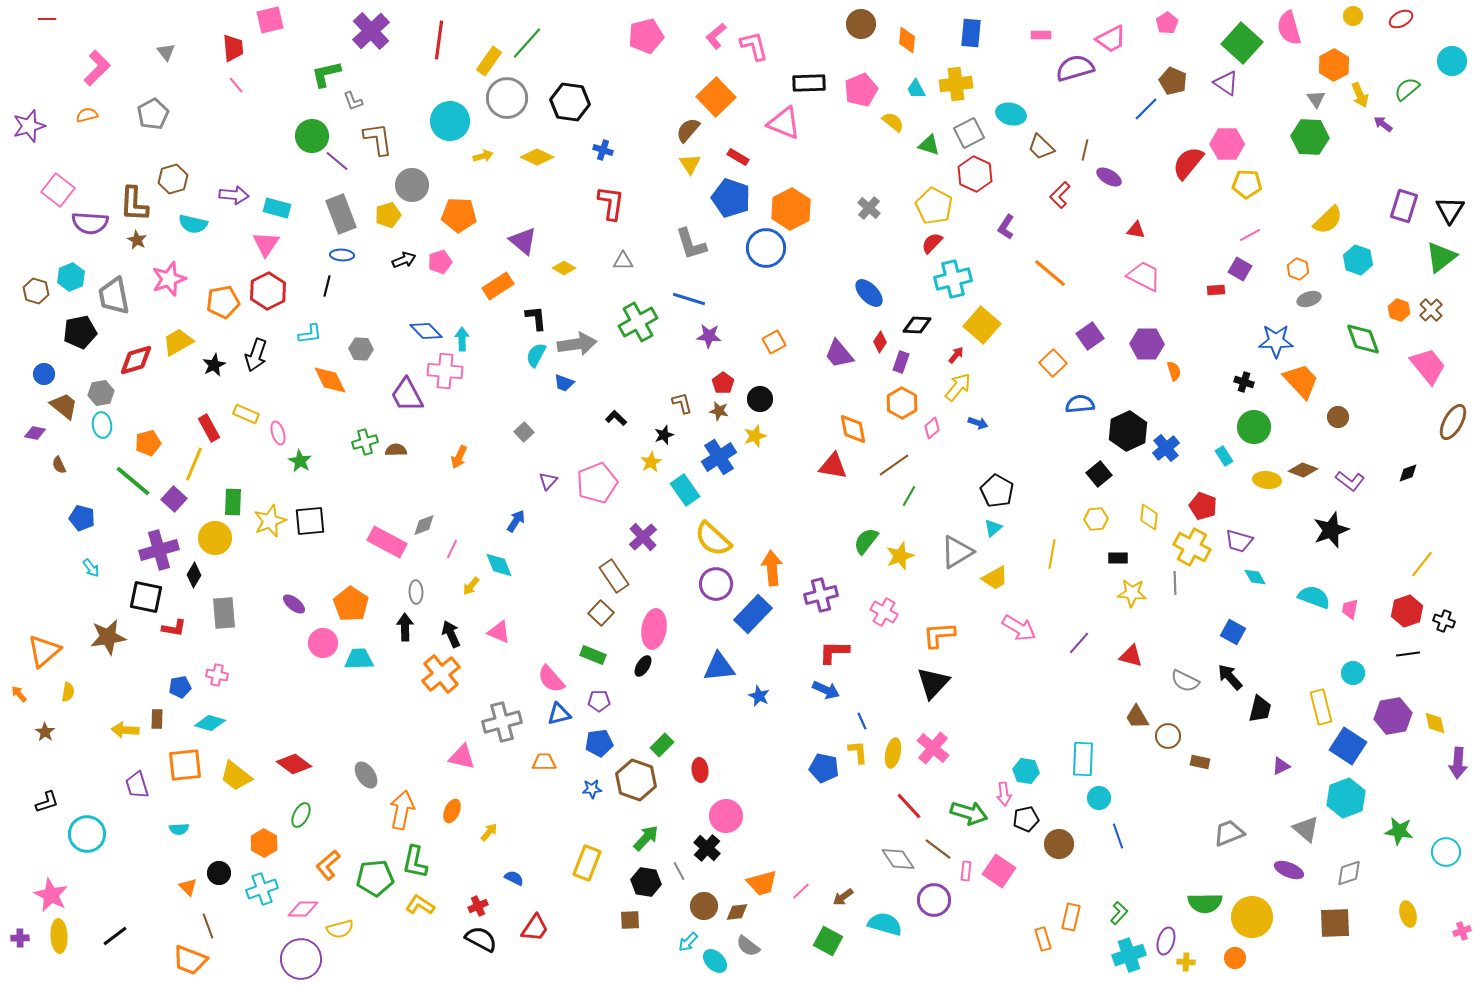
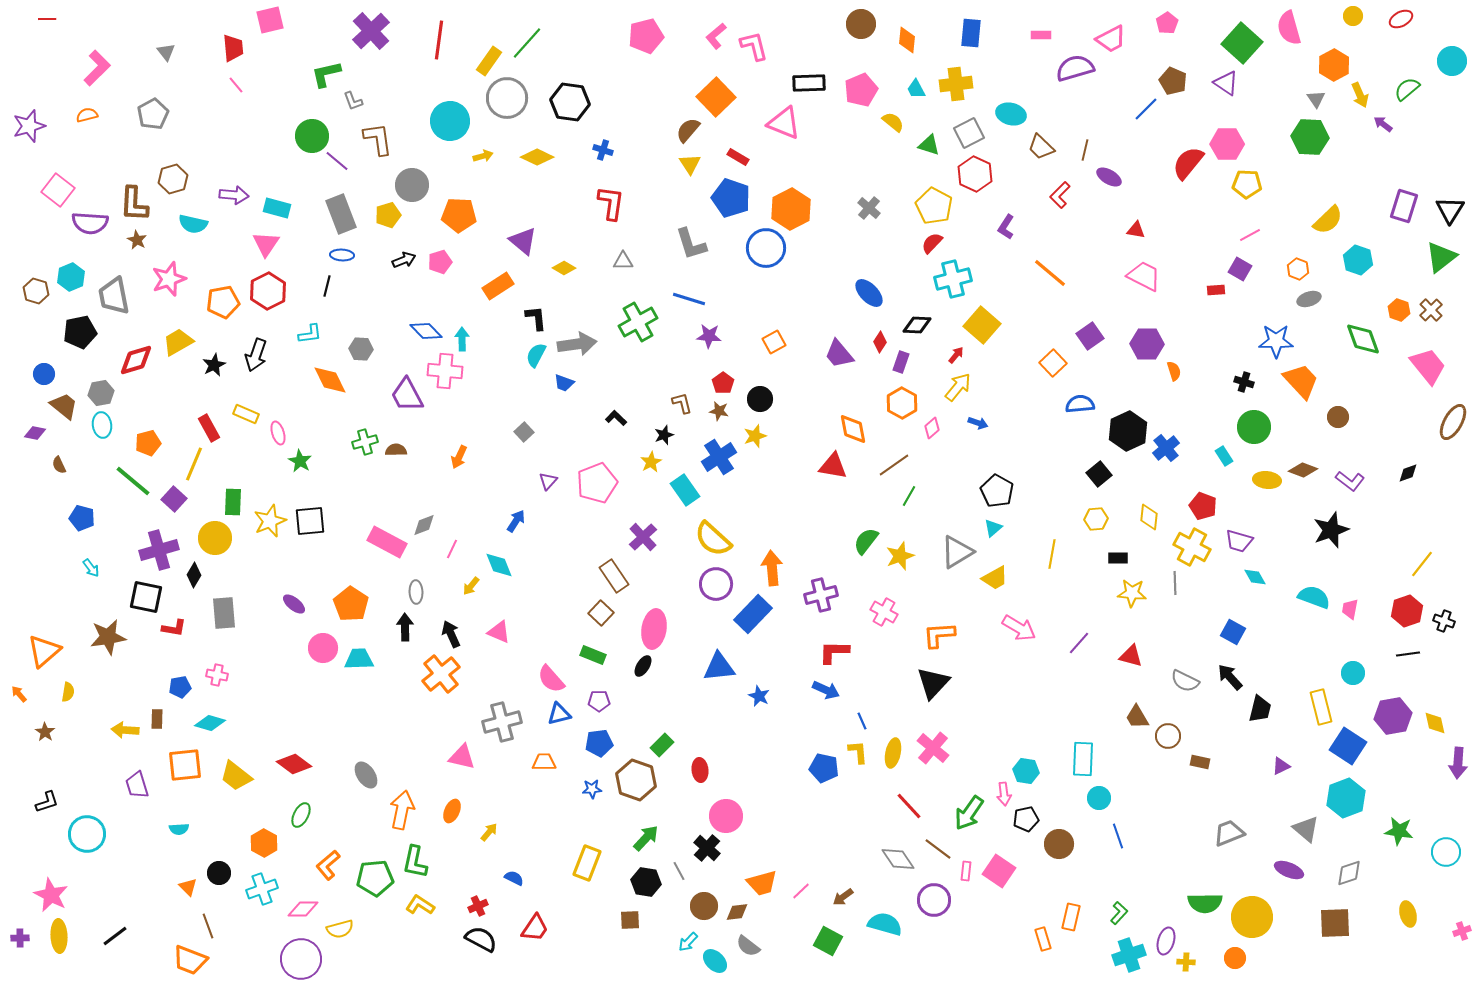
pink circle at (323, 643): moved 5 px down
green arrow at (969, 813): rotated 108 degrees clockwise
